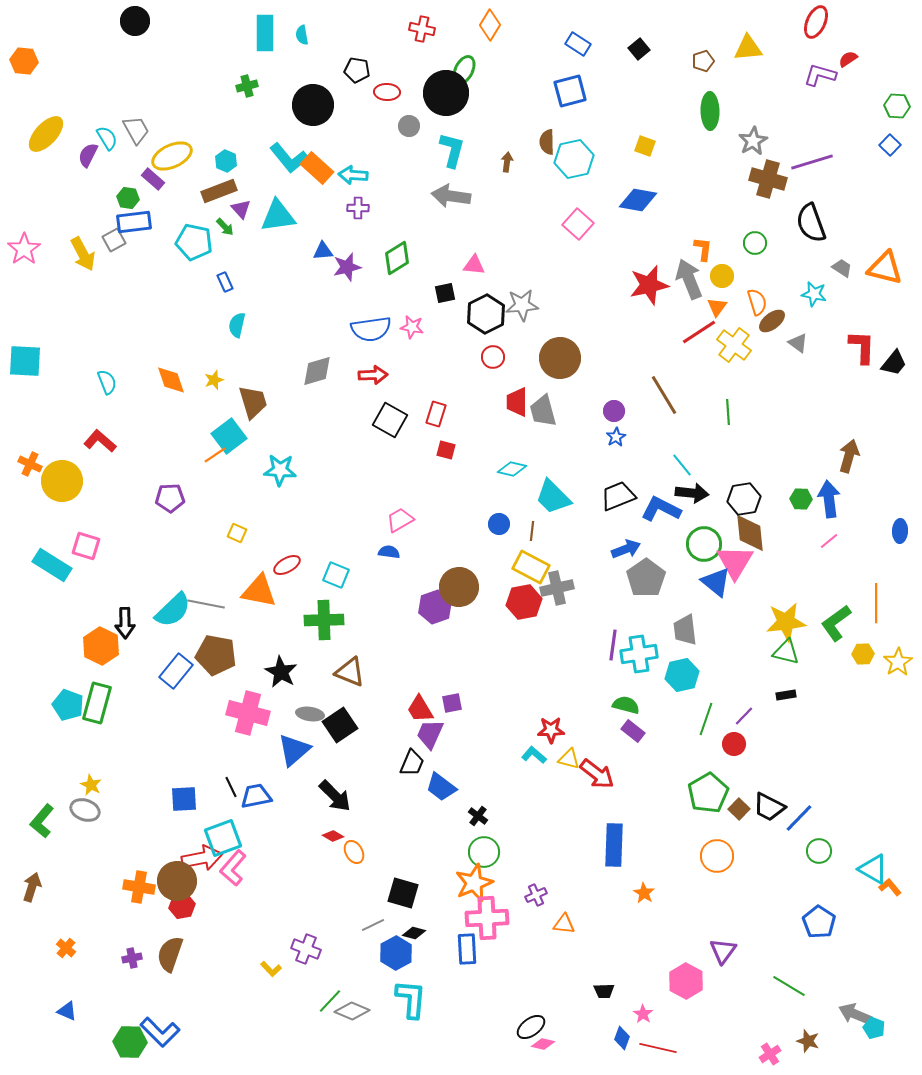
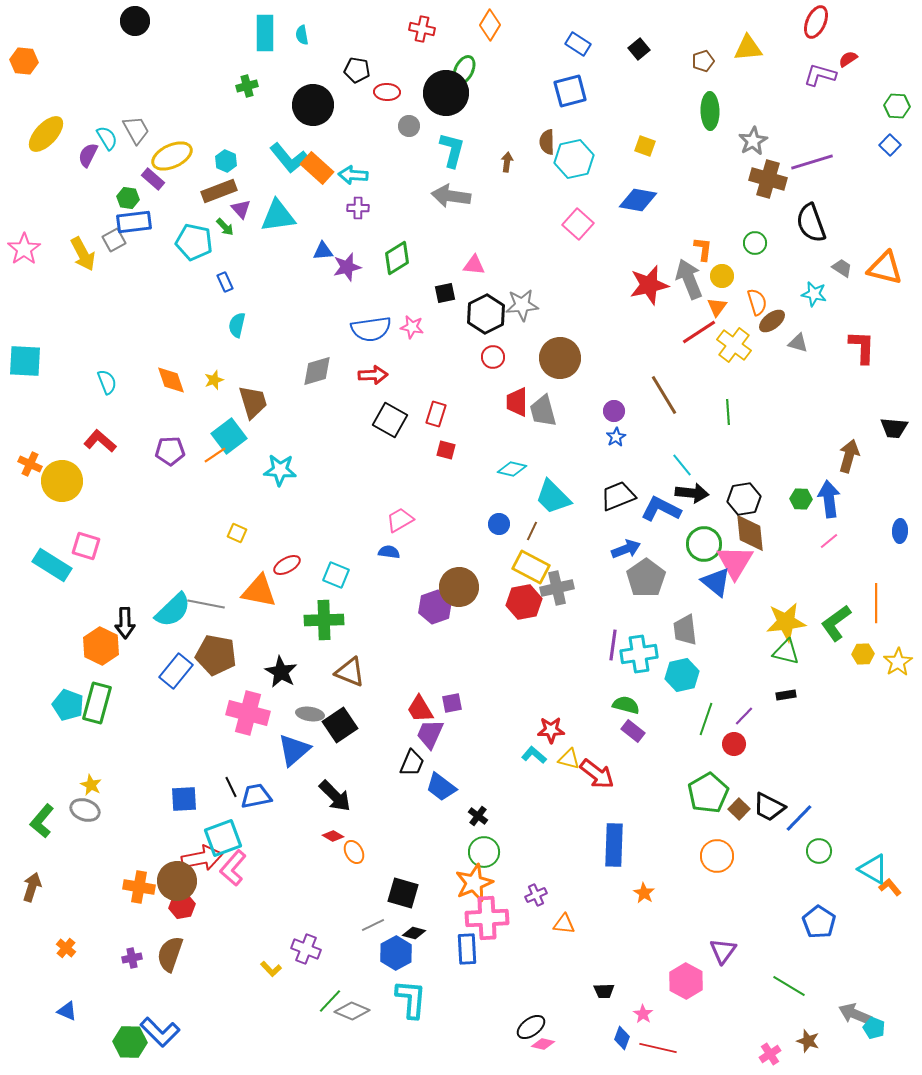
gray triangle at (798, 343): rotated 20 degrees counterclockwise
black trapezoid at (894, 363): moved 65 px down; rotated 56 degrees clockwise
purple pentagon at (170, 498): moved 47 px up
brown line at (532, 531): rotated 18 degrees clockwise
